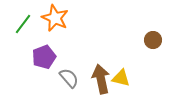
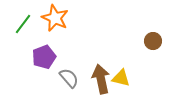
brown circle: moved 1 px down
